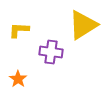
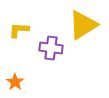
purple cross: moved 4 px up
orange star: moved 3 px left, 3 px down
